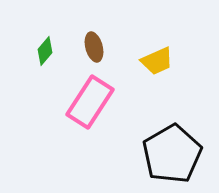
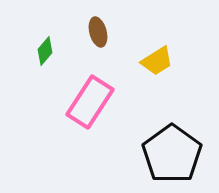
brown ellipse: moved 4 px right, 15 px up
yellow trapezoid: rotated 8 degrees counterclockwise
black pentagon: rotated 6 degrees counterclockwise
